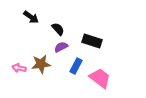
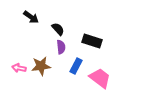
purple semicircle: rotated 112 degrees clockwise
brown star: moved 2 px down
